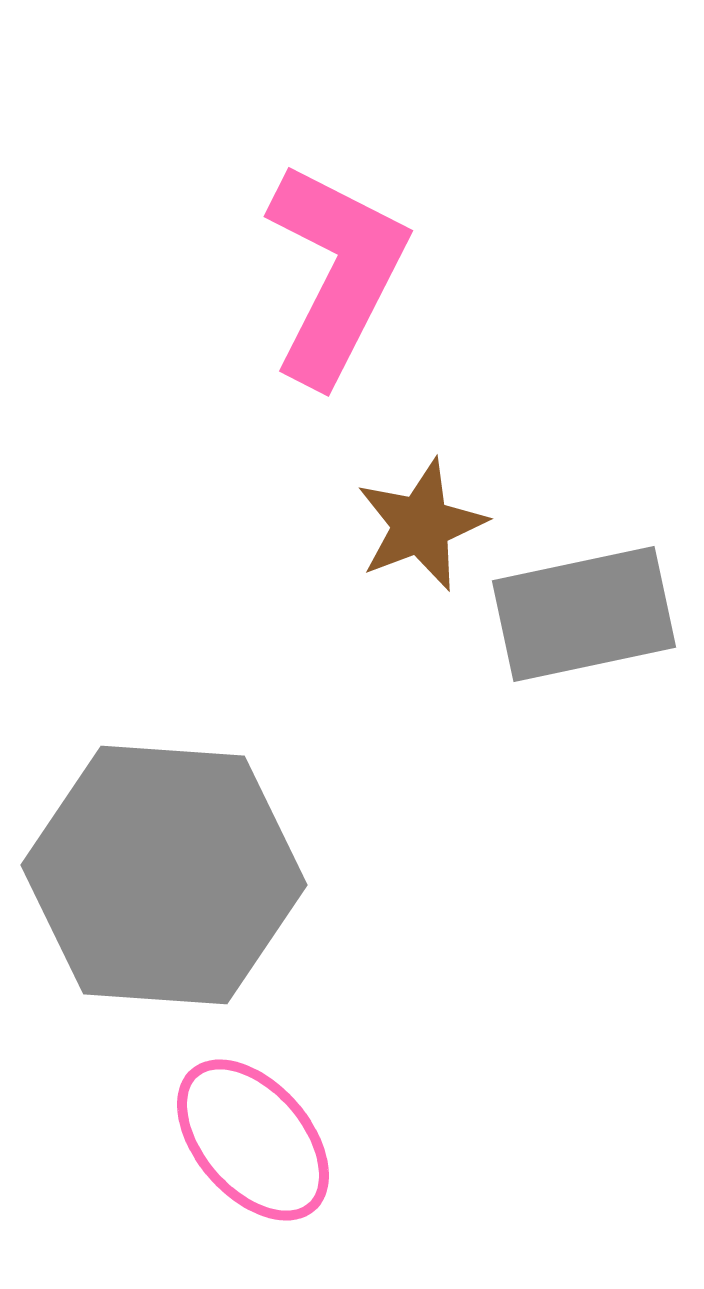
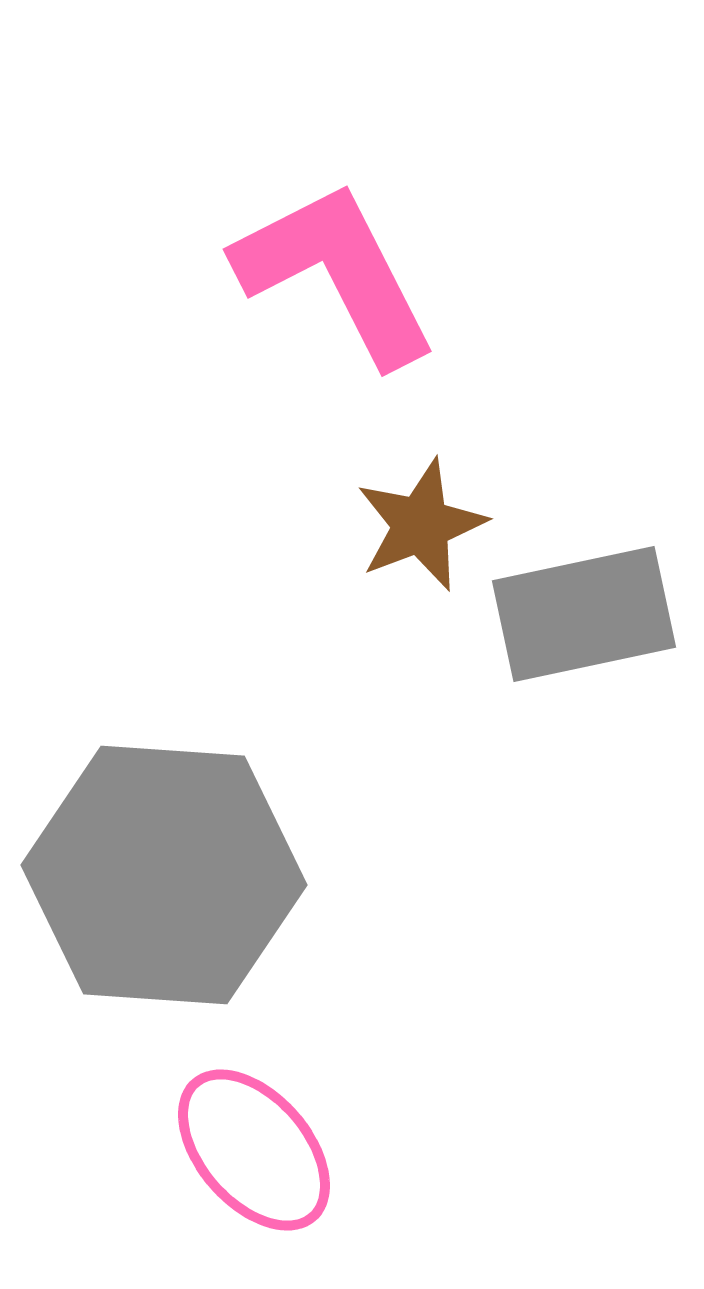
pink L-shape: rotated 54 degrees counterclockwise
pink ellipse: moved 1 px right, 10 px down
